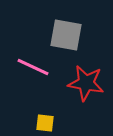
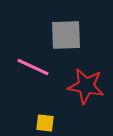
gray square: rotated 12 degrees counterclockwise
red star: moved 3 px down
